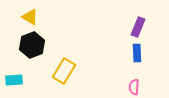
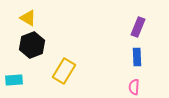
yellow triangle: moved 2 px left, 1 px down
blue rectangle: moved 4 px down
